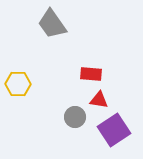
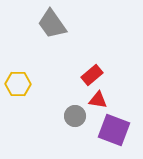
red rectangle: moved 1 px right, 1 px down; rotated 45 degrees counterclockwise
red triangle: moved 1 px left
gray circle: moved 1 px up
purple square: rotated 36 degrees counterclockwise
